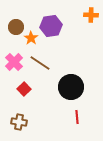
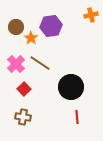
orange cross: rotated 16 degrees counterclockwise
pink cross: moved 2 px right, 2 px down
brown cross: moved 4 px right, 5 px up
